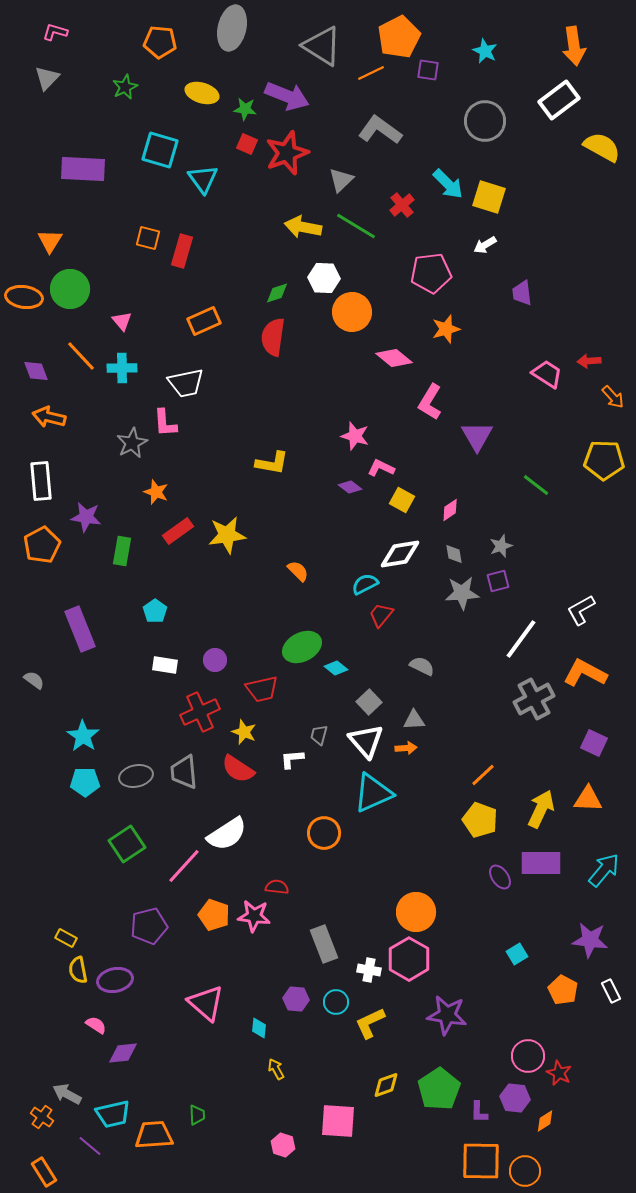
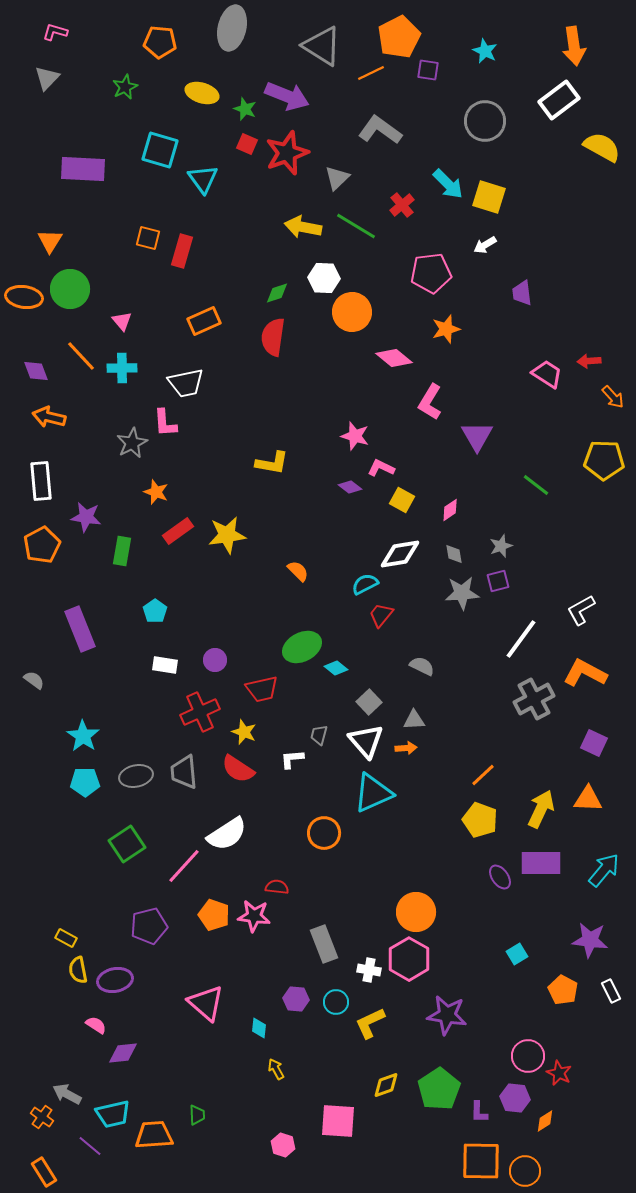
green star at (245, 109): rotated 15 degrees clockwise
gray triangle at (341, 180): moved 4 px left, 2 px up
